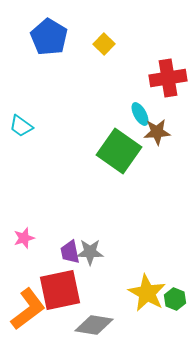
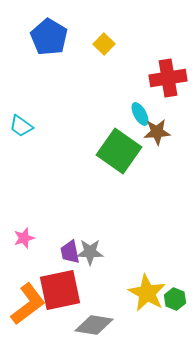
orange L-shape: moved 5 px up
